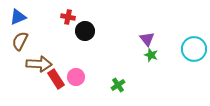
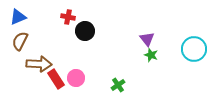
pink circle: moved 1 px down
